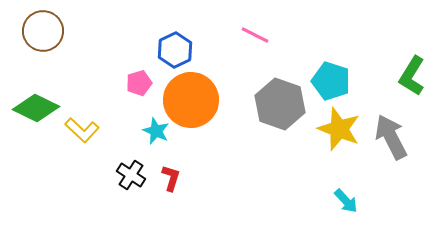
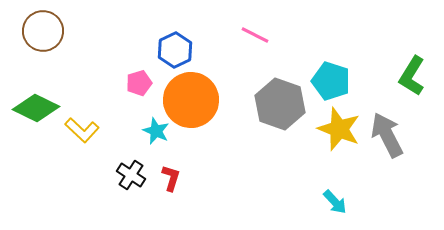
gray arrow: moved 4 px left, 2 px up
cyan arrow: moved 11 px left, 1 px down
